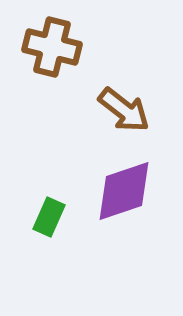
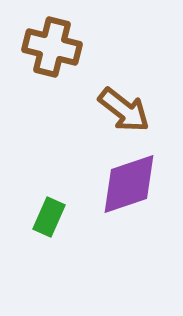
purple diamond: moved 5 px right, 7 px up
